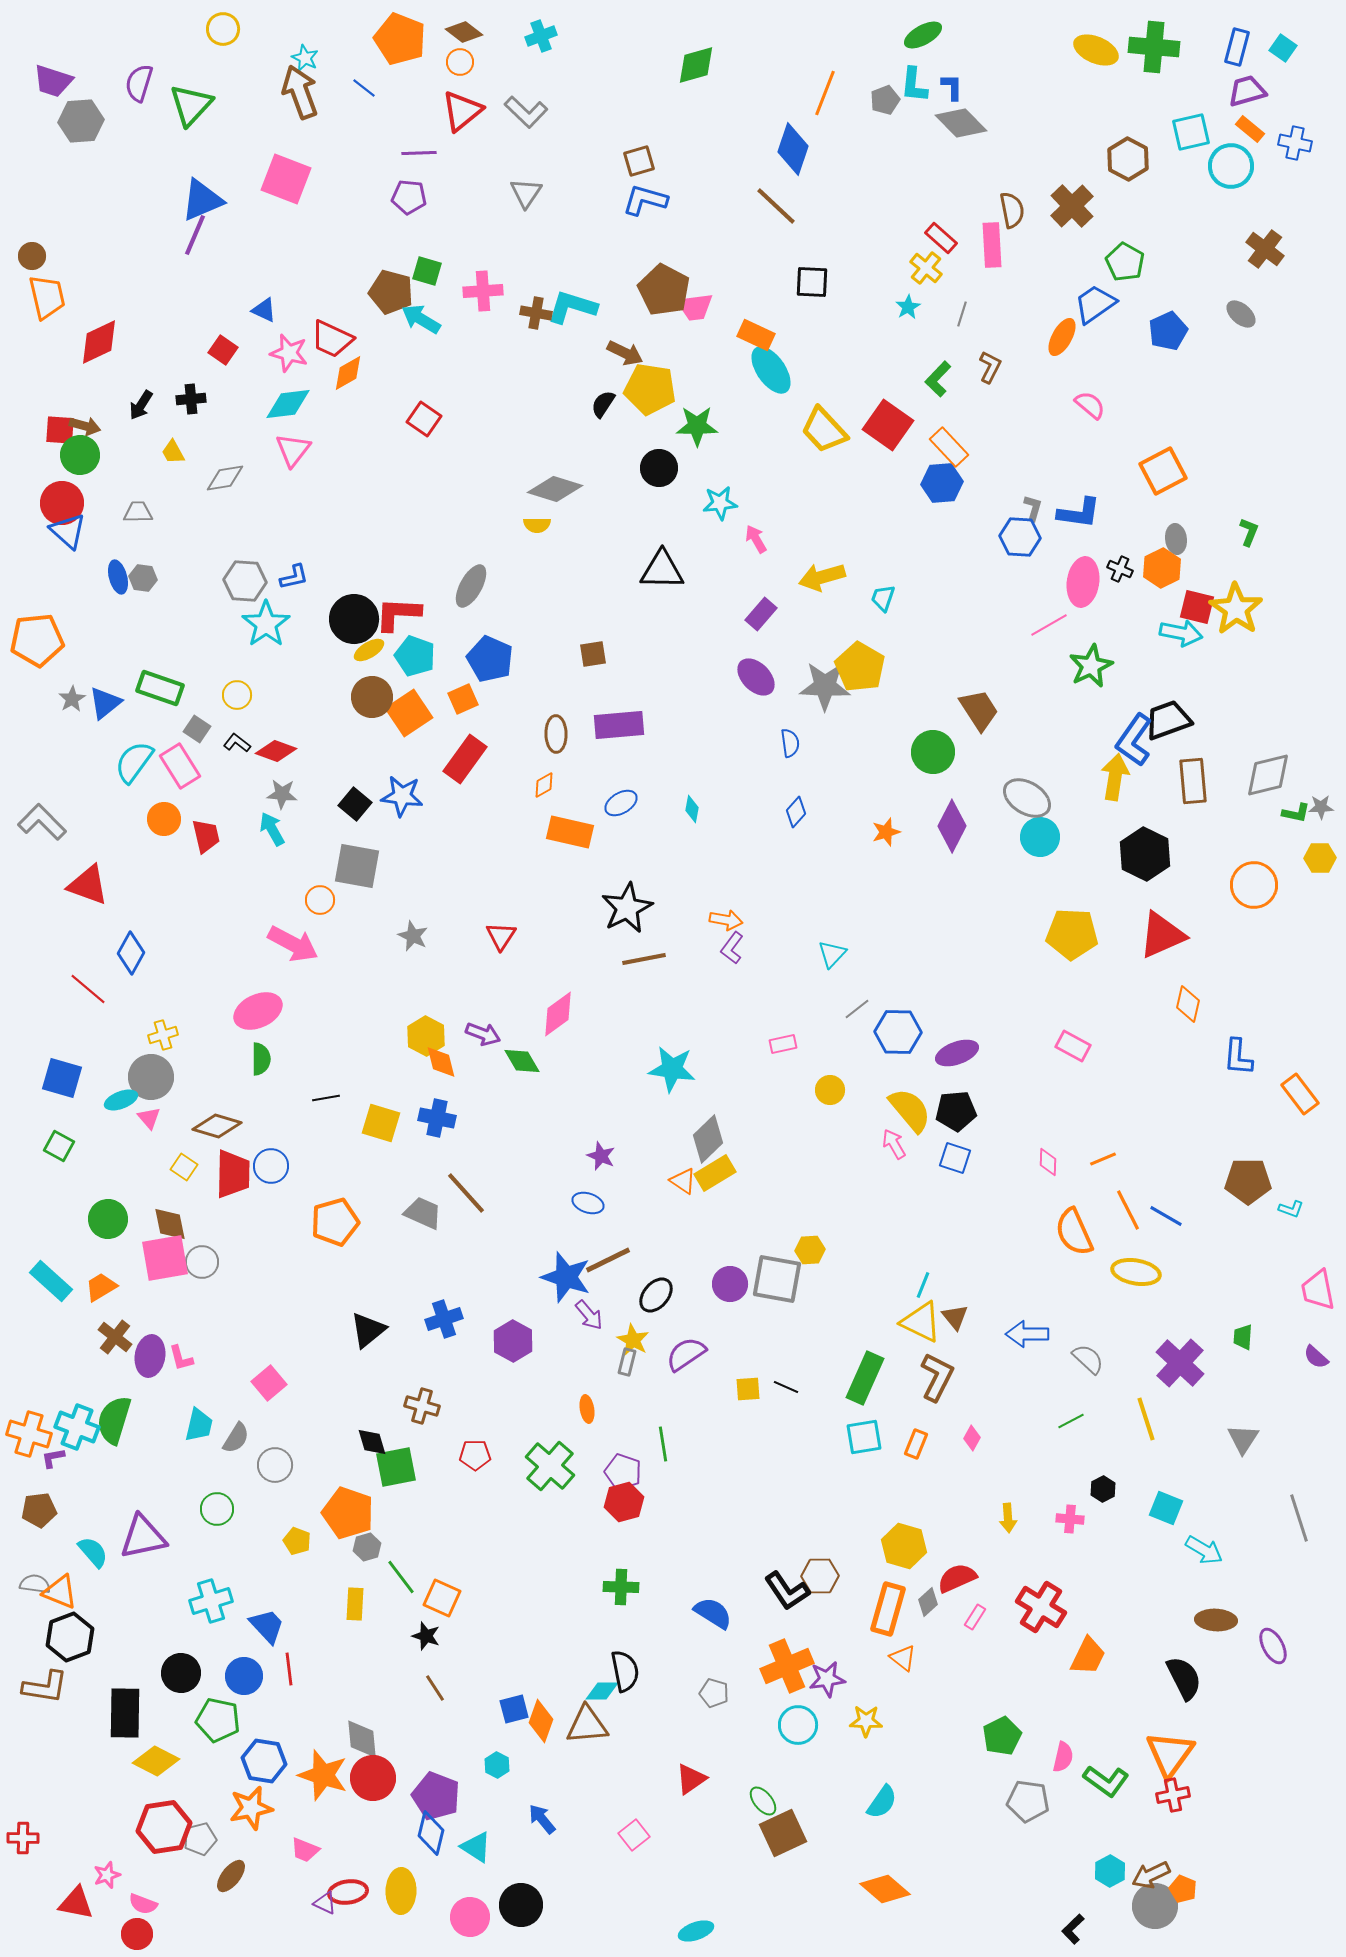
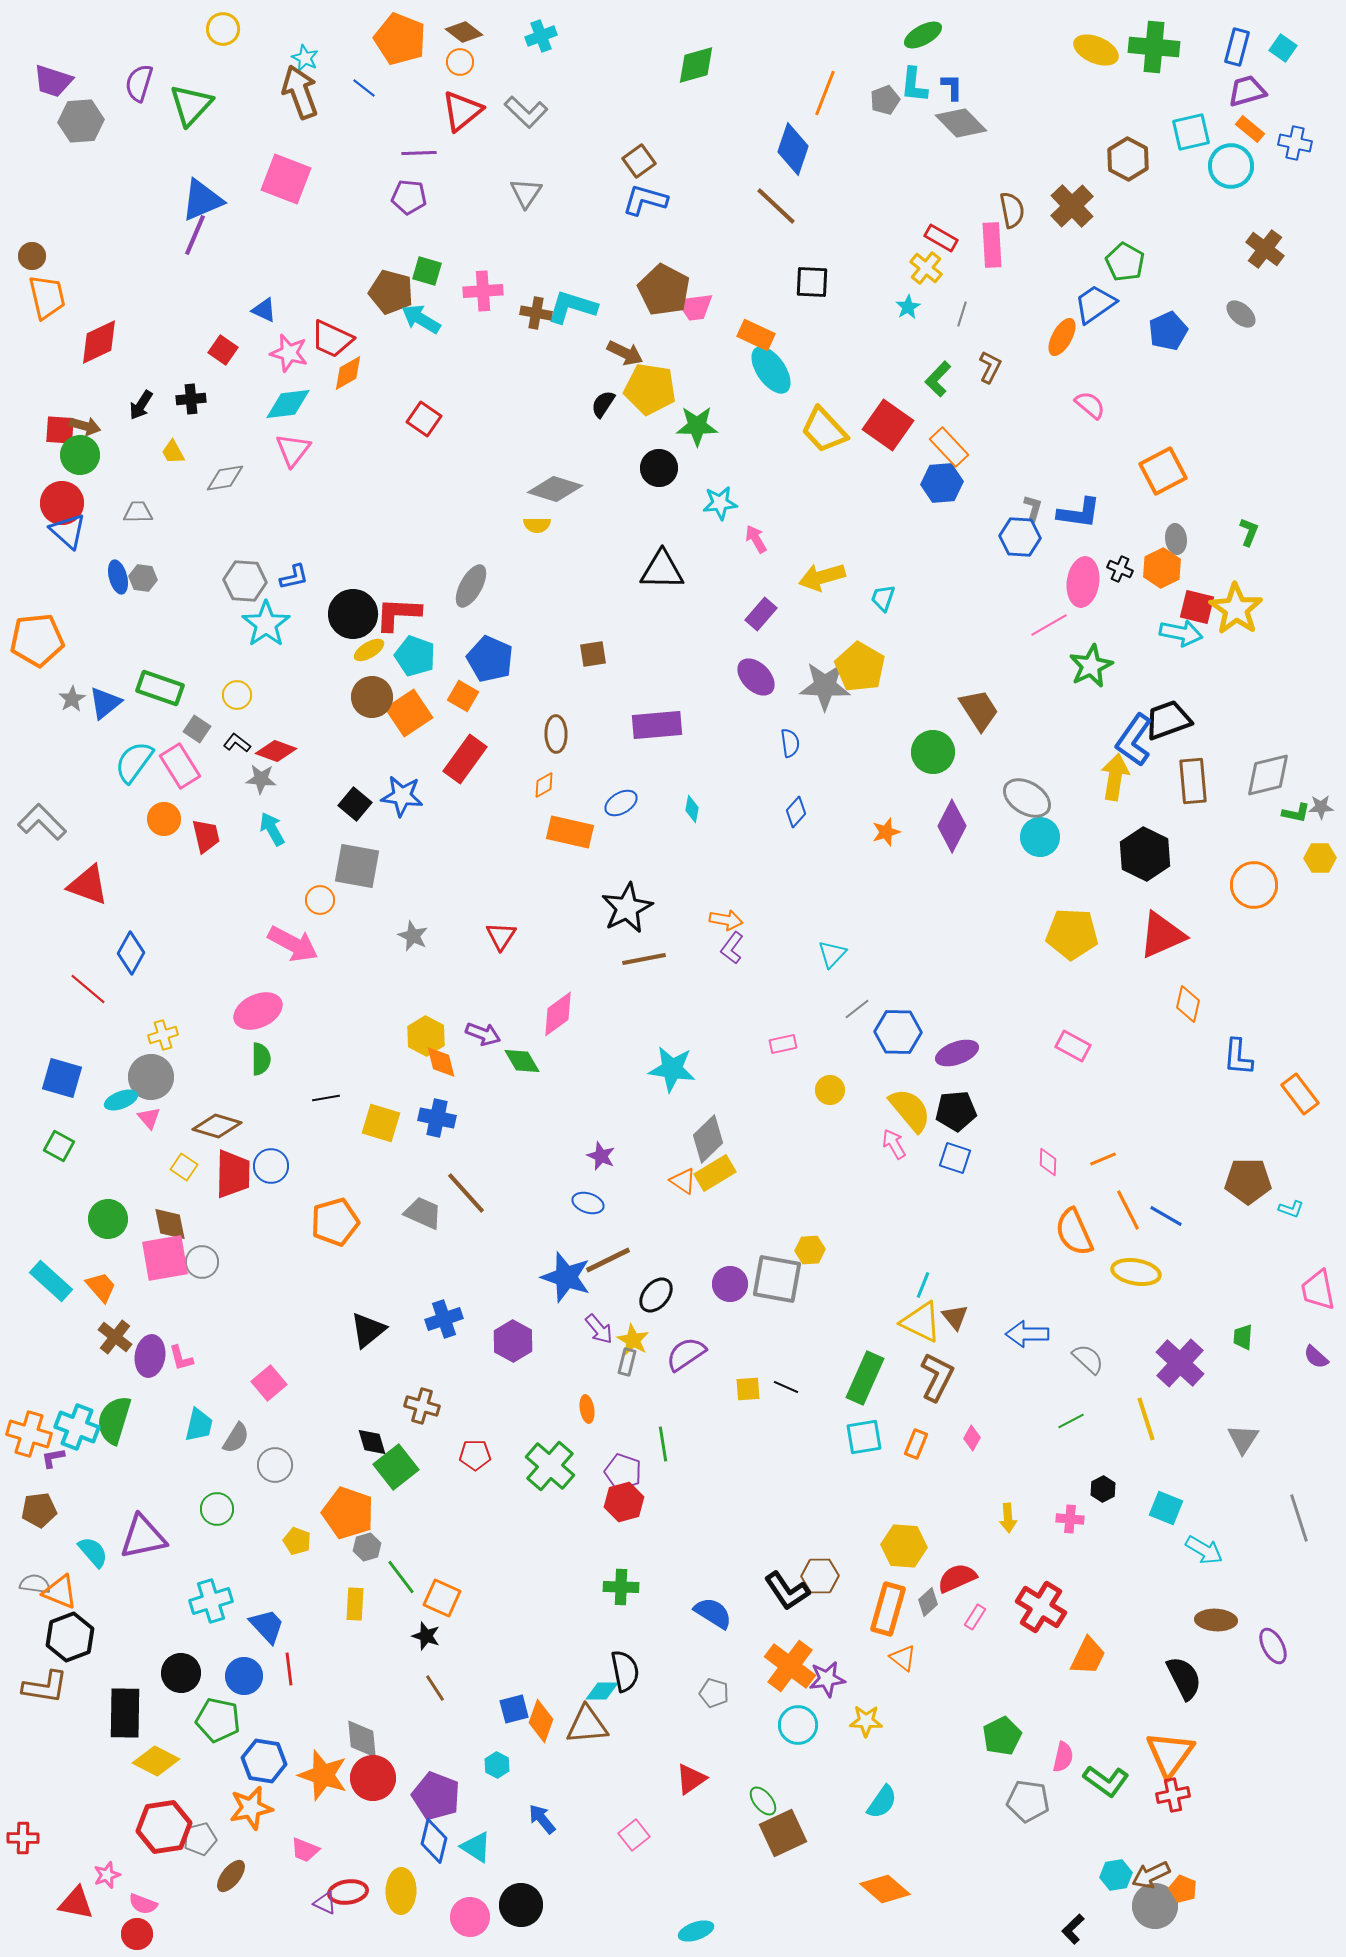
brown square at (639, 161): rotated 20 degrees counterclockwise
red rectangle at (941, 238): rotated 12 degrees counterclockwise
black circle at (354, 619): moved 1 px left, 5 px up
orange square at (463, 699): moved 3 px up; rotated 36 degrees counterclockwise
purple rectangle at (619, 725): moved 38 px right
gray star at (282, 794): moved 21 px left, 15 px up
orange trapezoid at (101, 1287): rotated 80 degrees clockwise
purple arrow at (589, 1315): moved 10 px right, 14 px down
green square at (396, 1467): rotated 27 degrees counterclockwise
yellow hexagon at (904, 1546): rotated 12 degrees counterclockwise
orange cross at (787, 1666): moved 3 px right; rotated 30 degrees counterclockwise
blue diamond at (431, 1833): moved 3 px right, 8 px down
cyan hexagon at (1110, 1871): moved 6 px right, 4 px down; rotated 20 degrees clockwise
